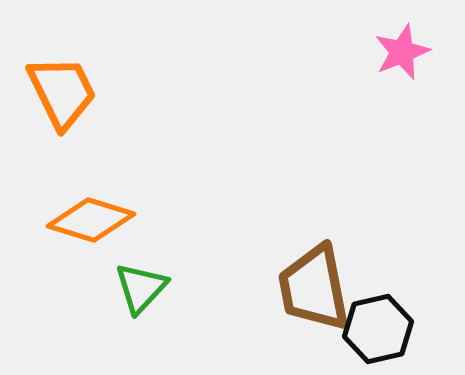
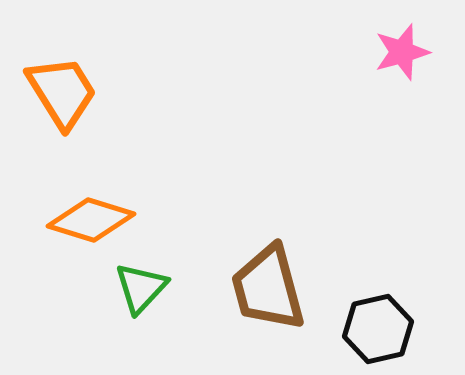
pink star: rotated 6 degrees clockwise
orange trapezoid: rotated 6 degrees counterclockwise
brown trapezoid: moved 46 px left; rotated 4 degrees counterclockwise
